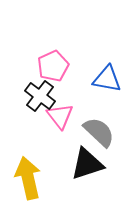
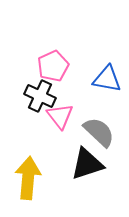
black cross: rotated 12 degrees counterclockwise
yellow arrow: rotated 18 degrees clockwise
